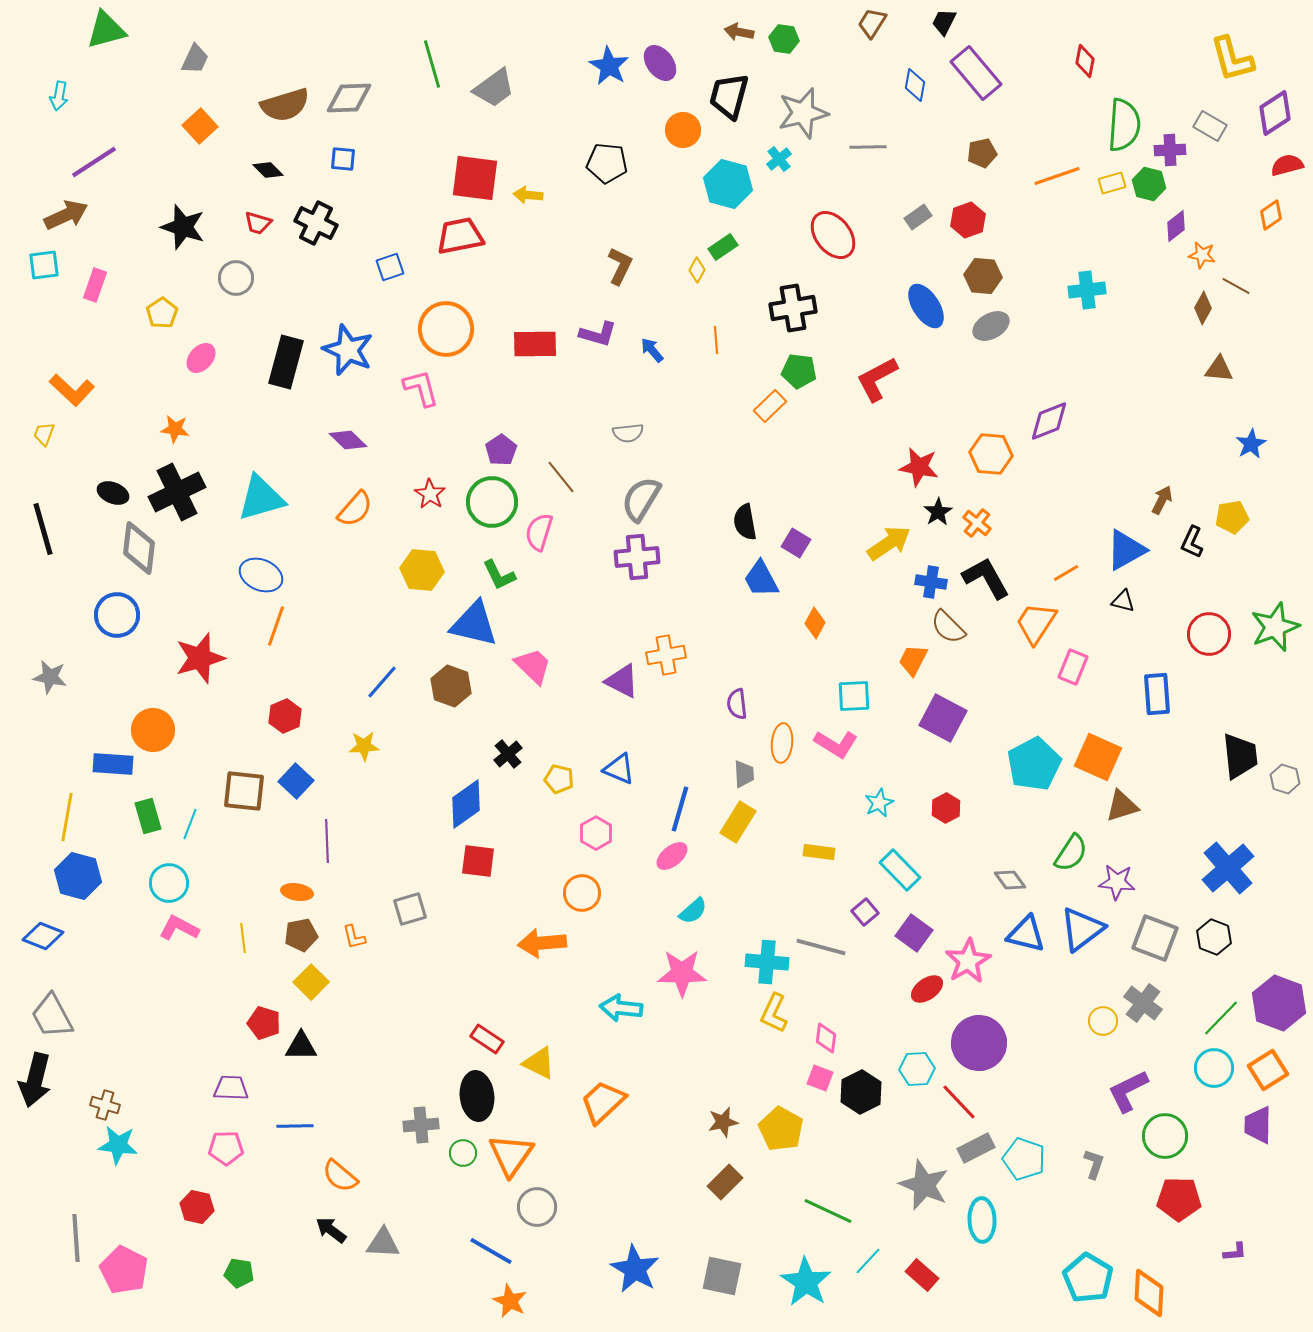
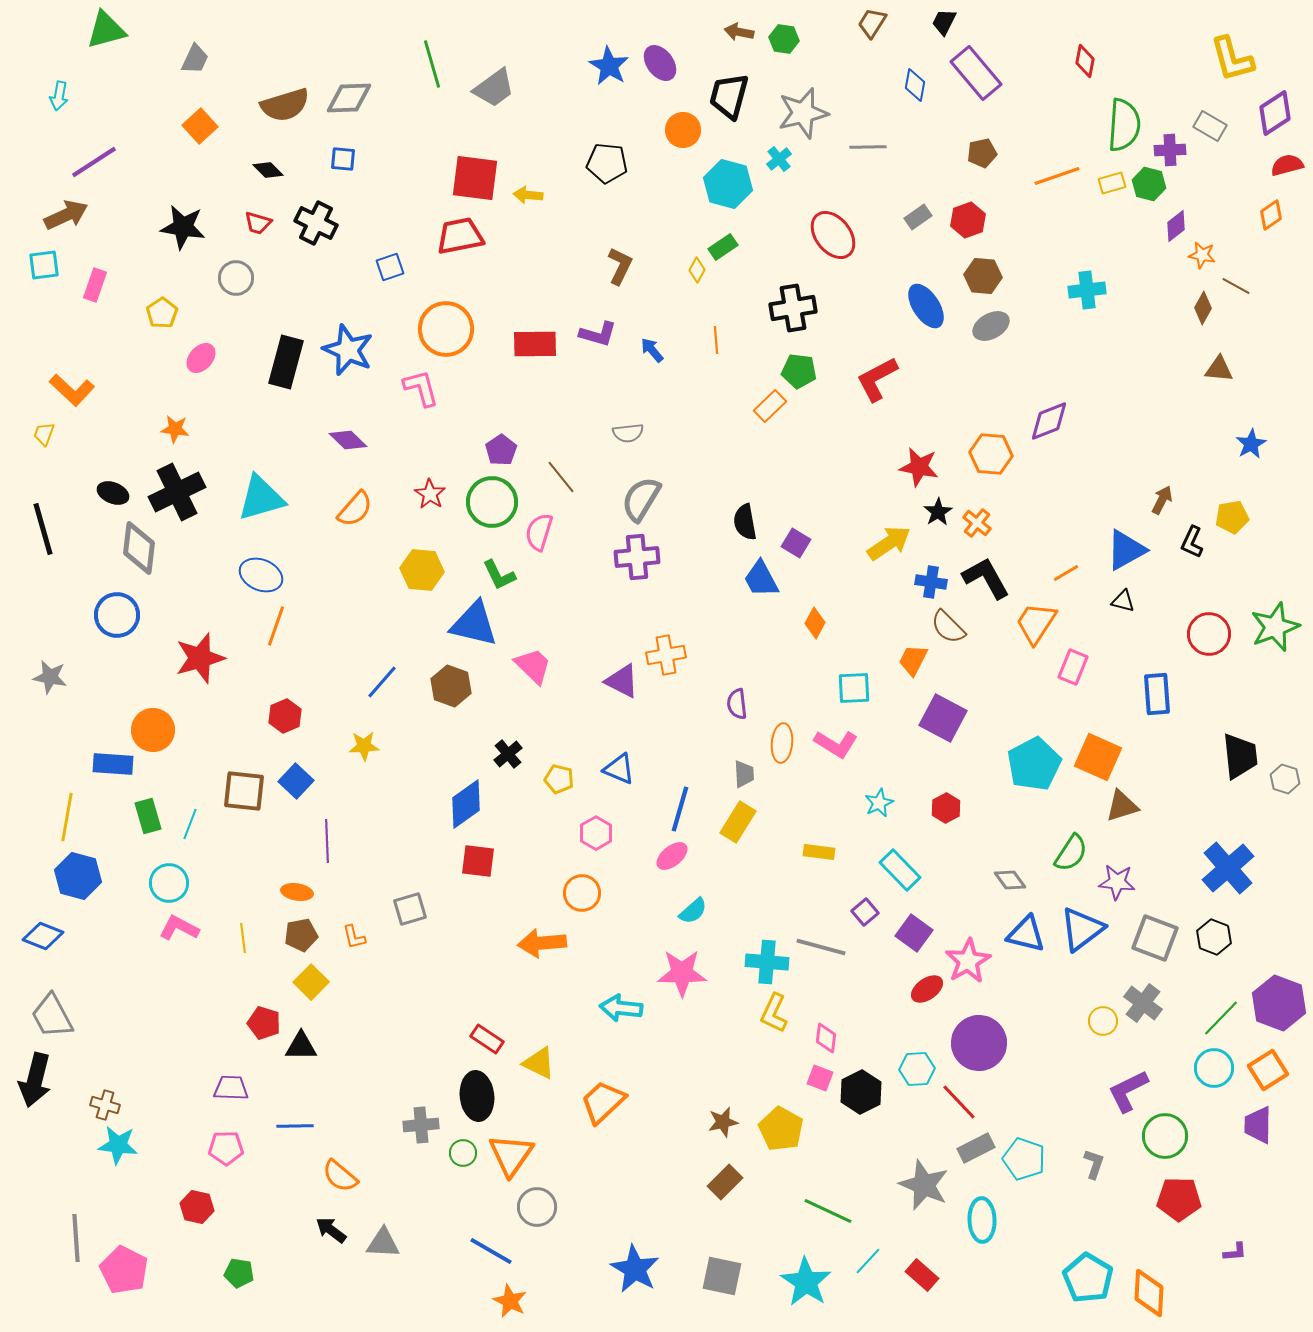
black star at (183, 227): rotated 9 degrees counterclockwise
cyan square at (854, 696): moved 8 px up
